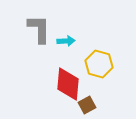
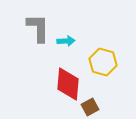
gray L-shape: moved 1 px left, 1 px up
yellow hexagon: moved 4 px right, 2 px up
brown square: moved 3 px right, 2 px down
